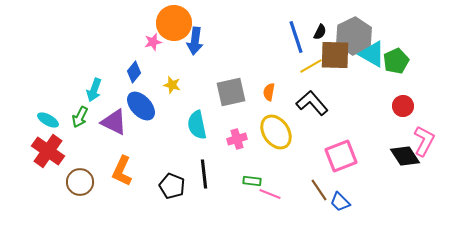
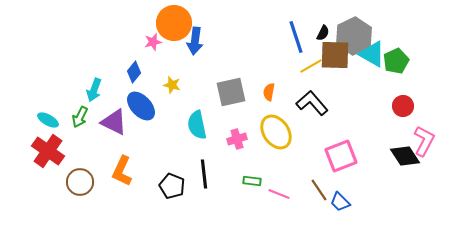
black semicircle: moved 3 px right, 1 px down
pink line: moved 9 px right
